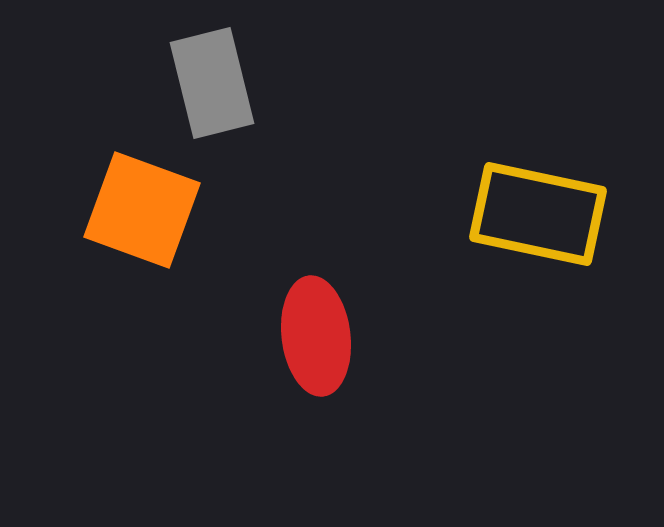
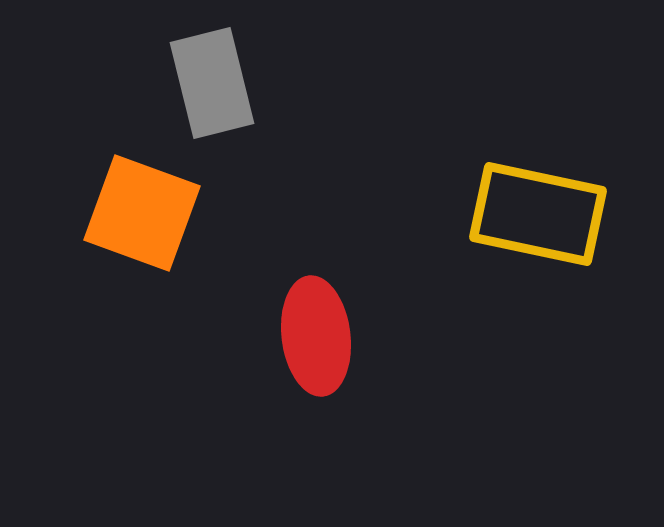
orange square: moved 3 px down
